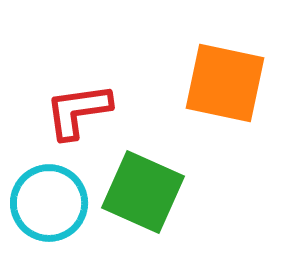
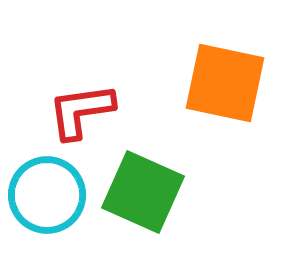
red L-shape: moved 3 px right
cyan circle: moved 2 px left, 8 px up
